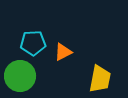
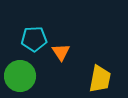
cyan pentagon: moved 1 px right, 4 px up
orange triangle: moved 2 px left; rotated 36 degrees counterclockwise
